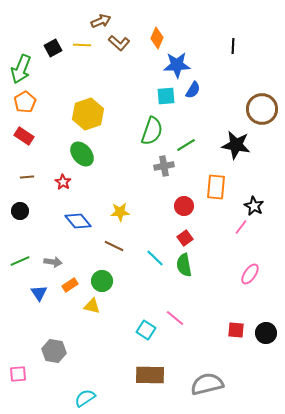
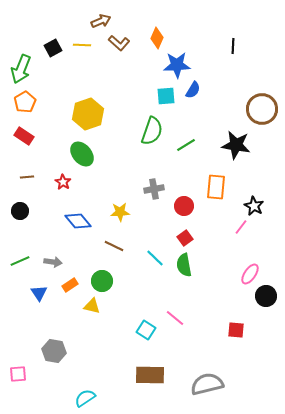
gray cross at (164, 166): moved 10 px left, 23 px down
black circle at (266, 333): moved 37 px up
